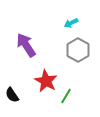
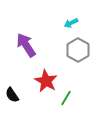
green line: moved 2 px down
